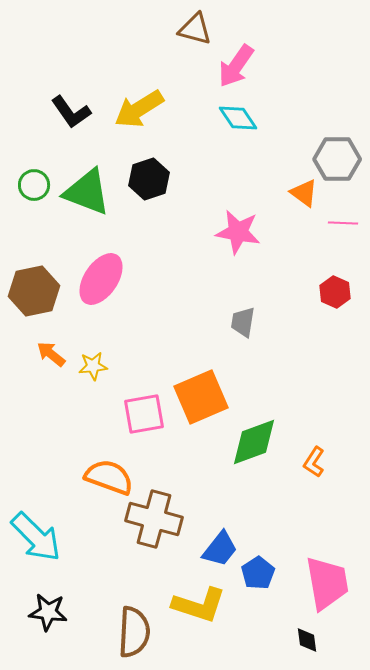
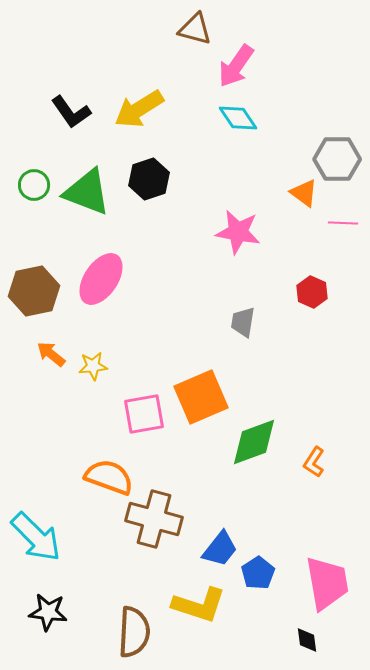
red hexagon: moved 23 px left
